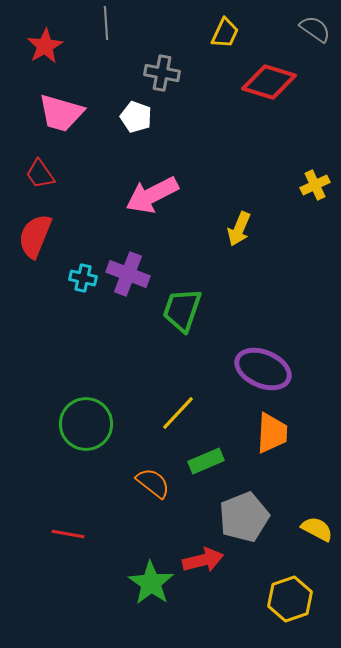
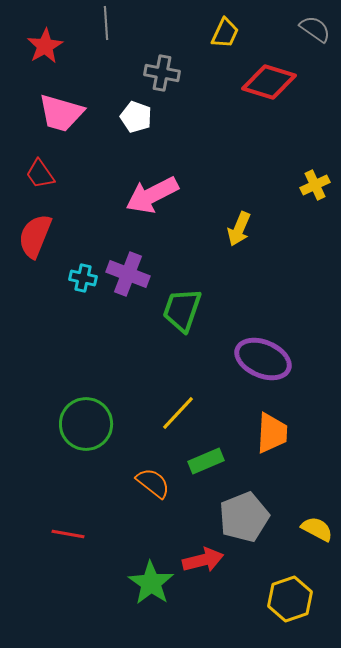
purple ellipse: moved 10 px up
